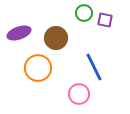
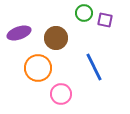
pink circle: moved 18 px left
